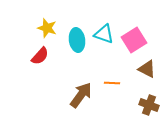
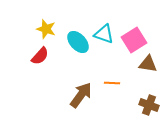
yellow star: moved 1 px left, 1 px down
cyan ellipse: moved 1 px right, 2 px down; rotated 35 degrees counterclockwise
brown triangle: moved 1 px right, 5 px up; rotated 18 degrees counterclockwise
